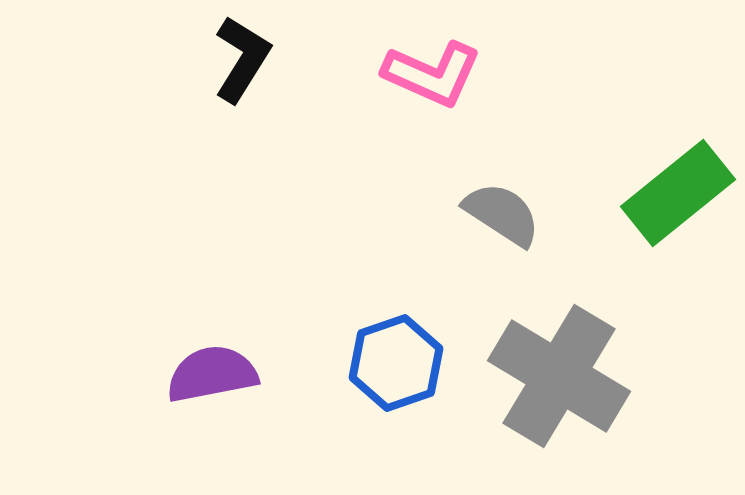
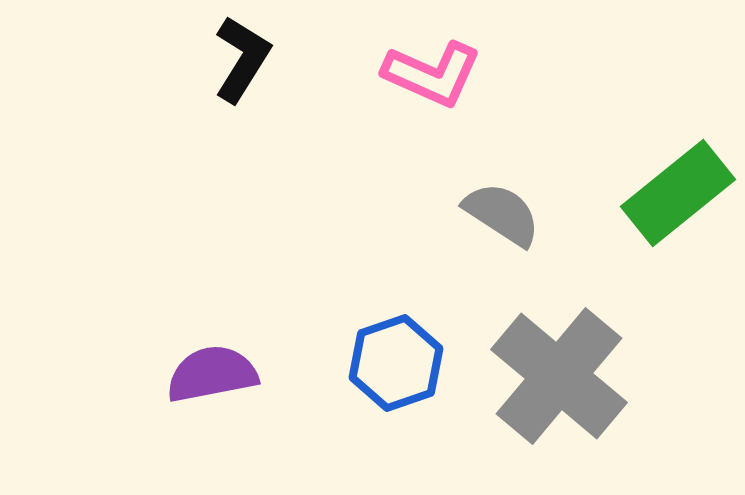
gray cross: rotated 9 degrees clockwise
